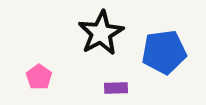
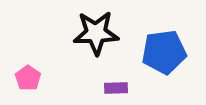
black star: moved 5 px left; rotated 27 degrees clockwise
pink pentagon: moved 11 px left, 1 px down
